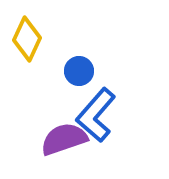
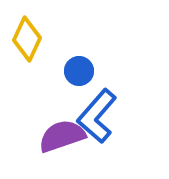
blue L-shape: moved 1 px right, 1 px down
purple semicircle: moved 2 px left, 3 px up
